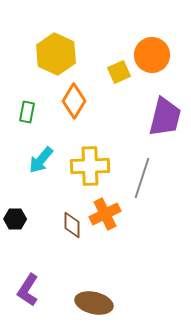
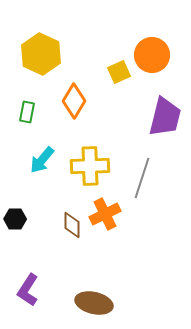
yellow hexagon: moved 15 px left
cyan arrow: moved 1 px right
